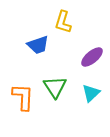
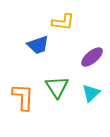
yellow L-shape: rotated 100 degrees counterclockwise
green triangle: moved 2 px right
